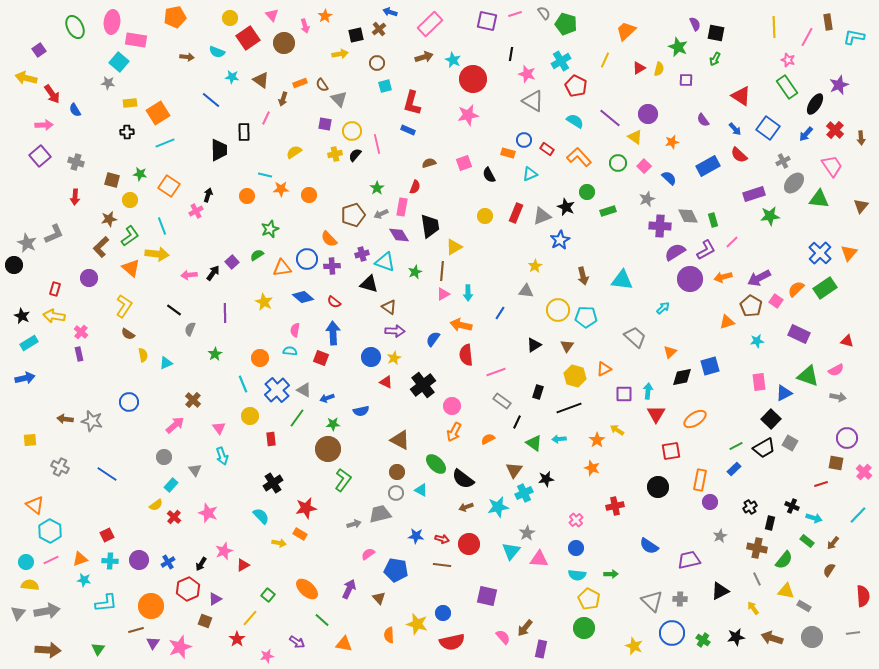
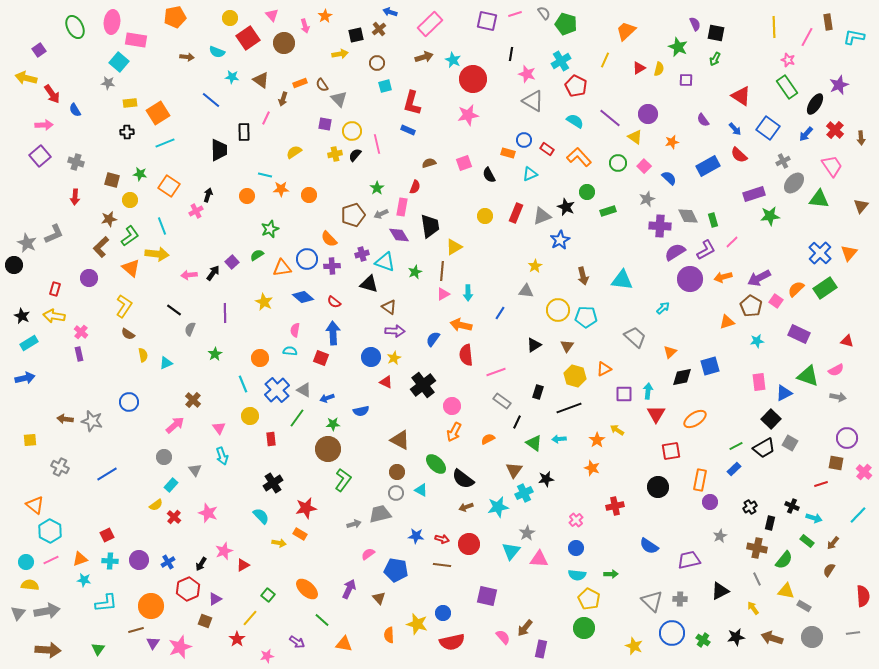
blue line at (107, 474): rotated 65 degrees counterclockwise
